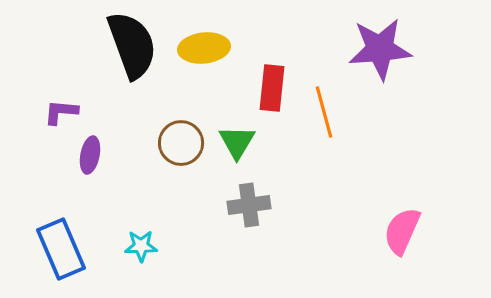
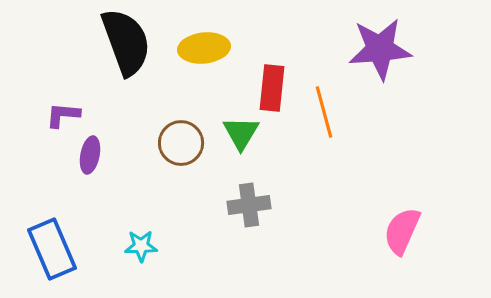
black semicircle: moved 6 px left, 3 px up
purple L-shape: moved 2 px right, 3 px down
green triangle: moved 4 px right, 9 px up
blue rectangle: moved 9 px left
